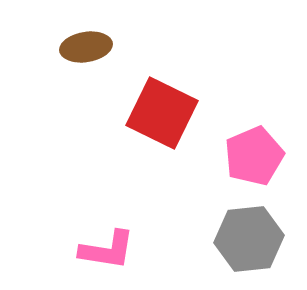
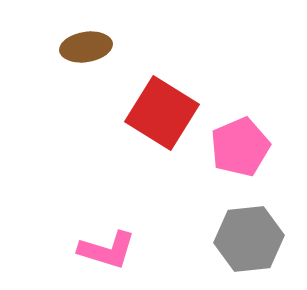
red square: rotated 6 degrees clockwise
pink pentagon: moved 14 px left, 9 px up
pink L-shape: rotated 8 degrees clockwise
